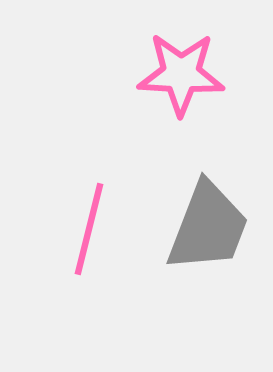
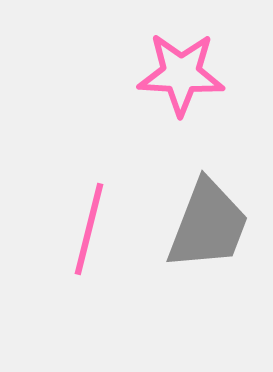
gray trapezoid: moved 2 px up
